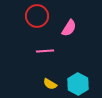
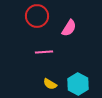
pink line: moved 1 px left, 1 px down
